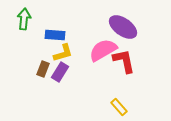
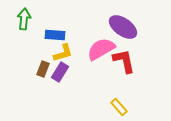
pink semicircle: moved 2 px left, 1 px up
